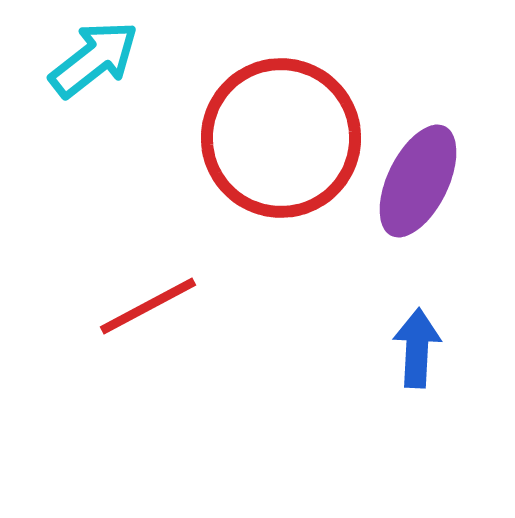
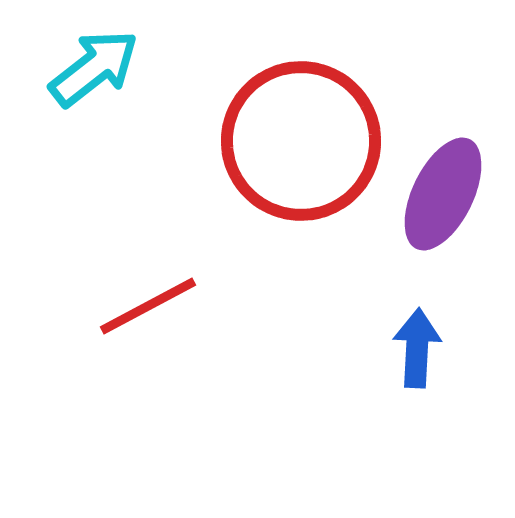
cyan arrow: moved 9 px down
red circle: moved 20 px right, 3 px down
purple ellipse: moved 25 px right, 13 px down
